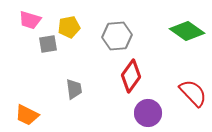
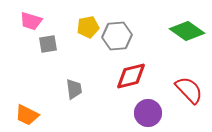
pink trapezoid: moved 1 px right, 1 px down
yellow pentagon: moved 19 px right
red diamond: rotated 40 degrees clockwise
red semicircle: moved 4 px left, 3 px up
